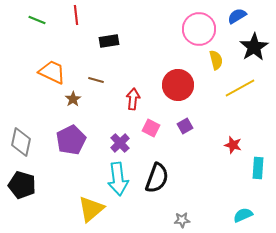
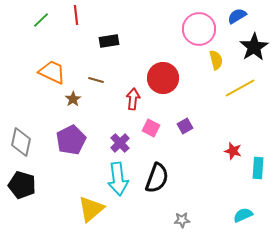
green line: moved 4 px right; rotated 66 degrees counterclockwise
red circle: moved 15 px left, 7 px up
red star: moved 6 px down
